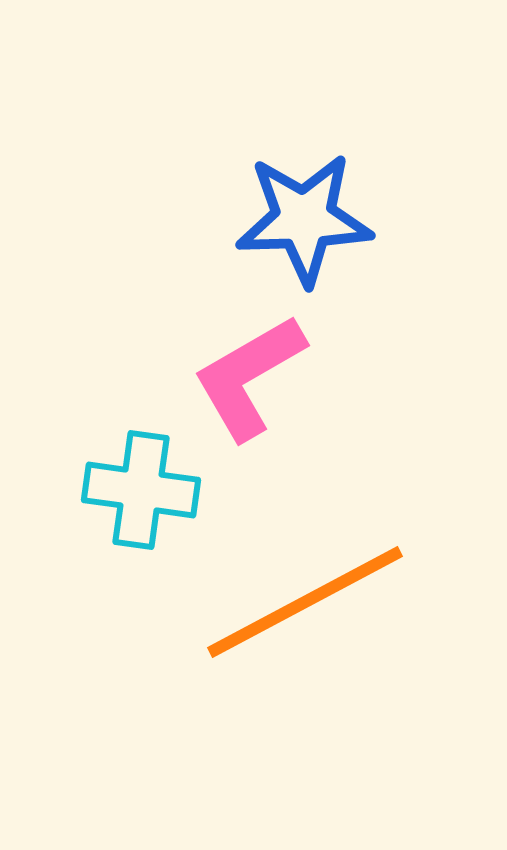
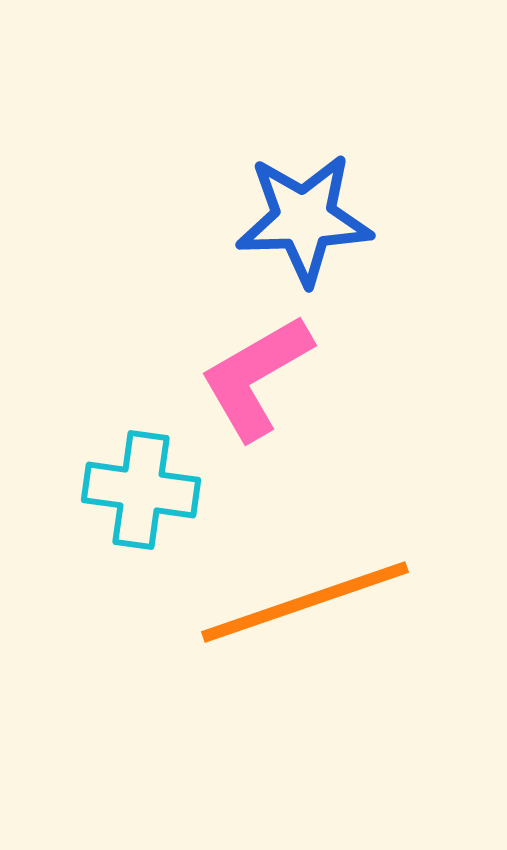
pink L-shape: moved 7 px right
orange line: rotated 9 degrees clockwise
